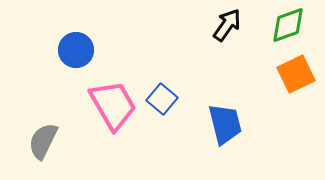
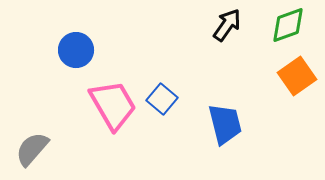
orange square: moved 1 px right, 2 px down; rotated 9 degrees counterclockwise
gray semicircle: moved 11 px left, 8 px down; rotated 15 degrees clockwise
